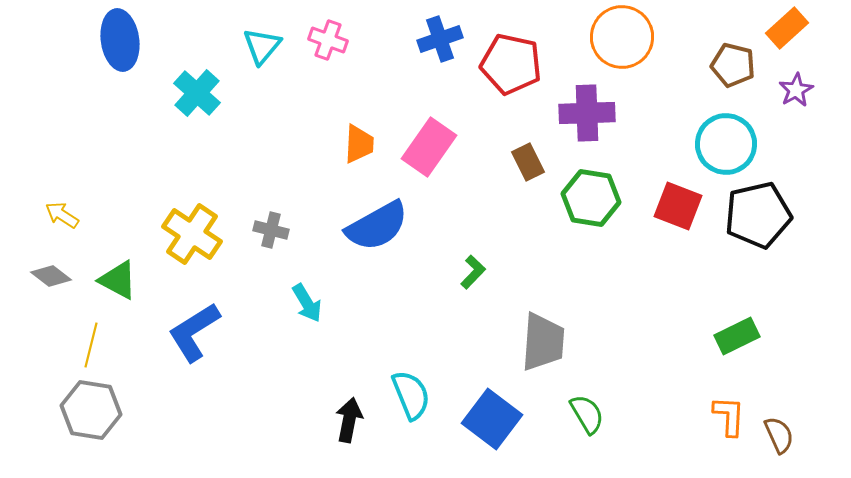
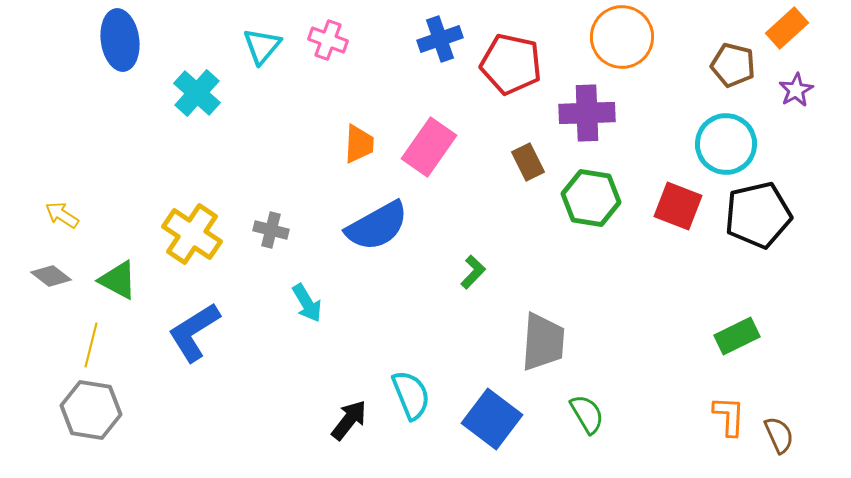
black arrow: rotated 27 degrees clockwise
